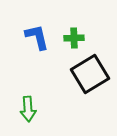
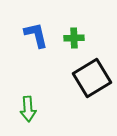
blue L-shape: moved 1 px left, 2 px up
black square: moved 2 px right, 4 px down
